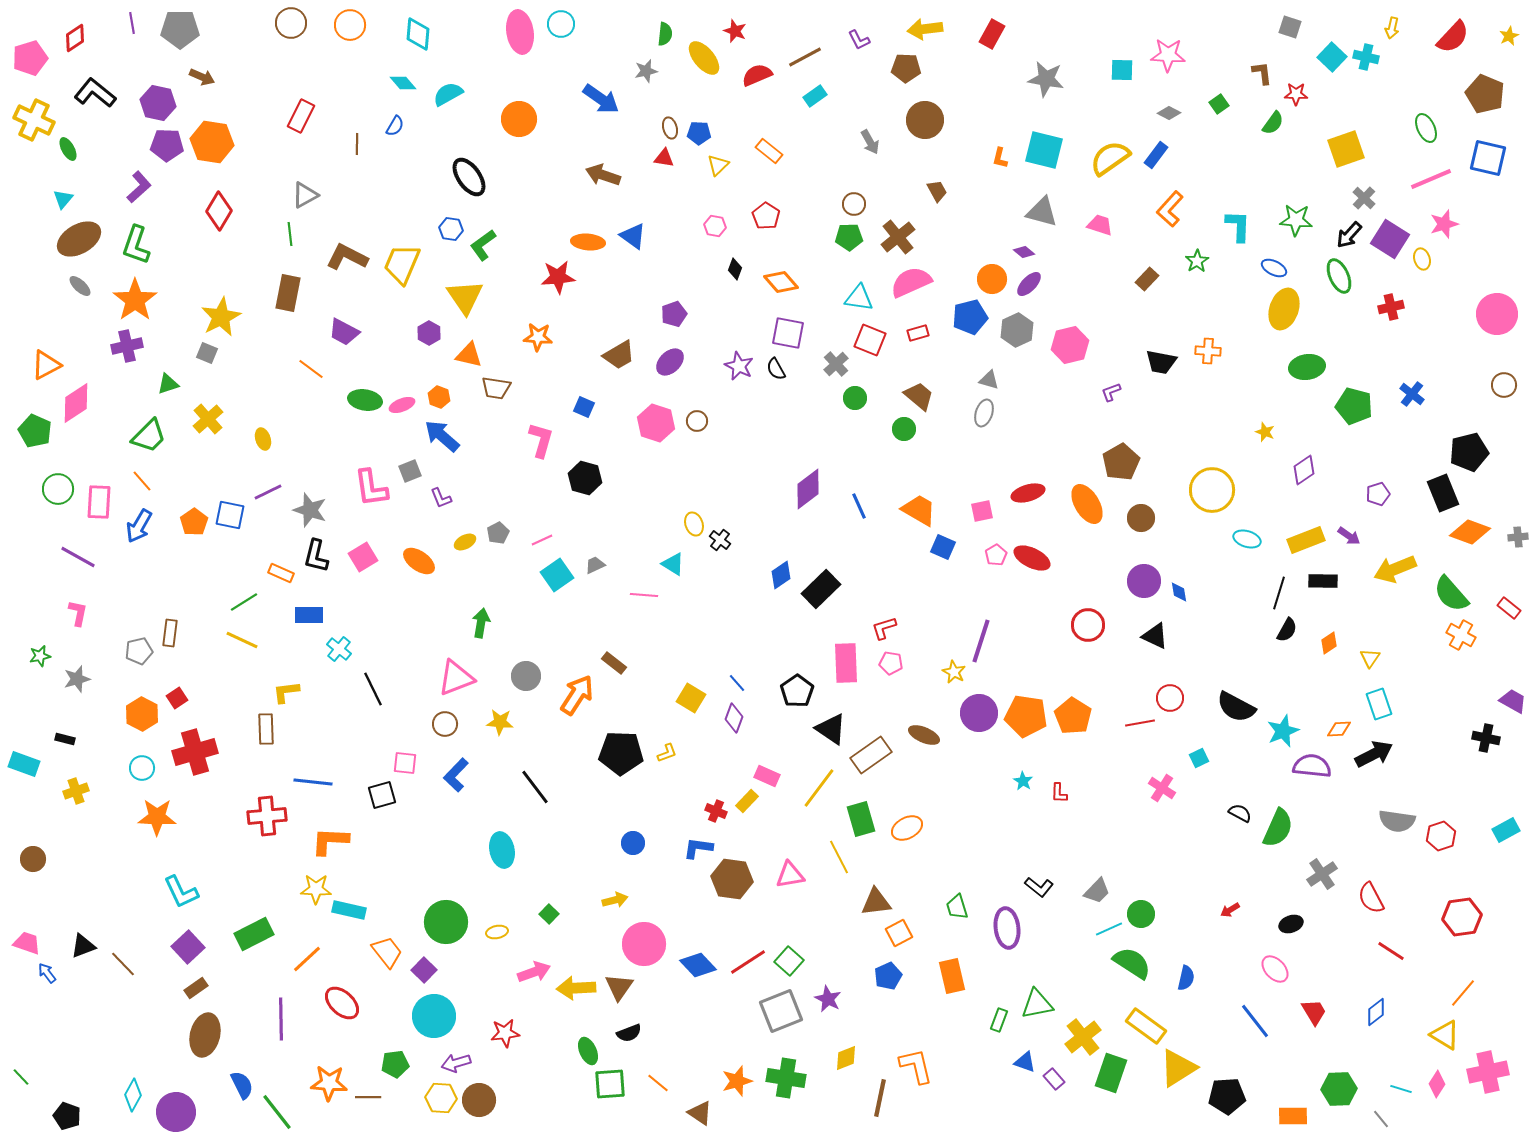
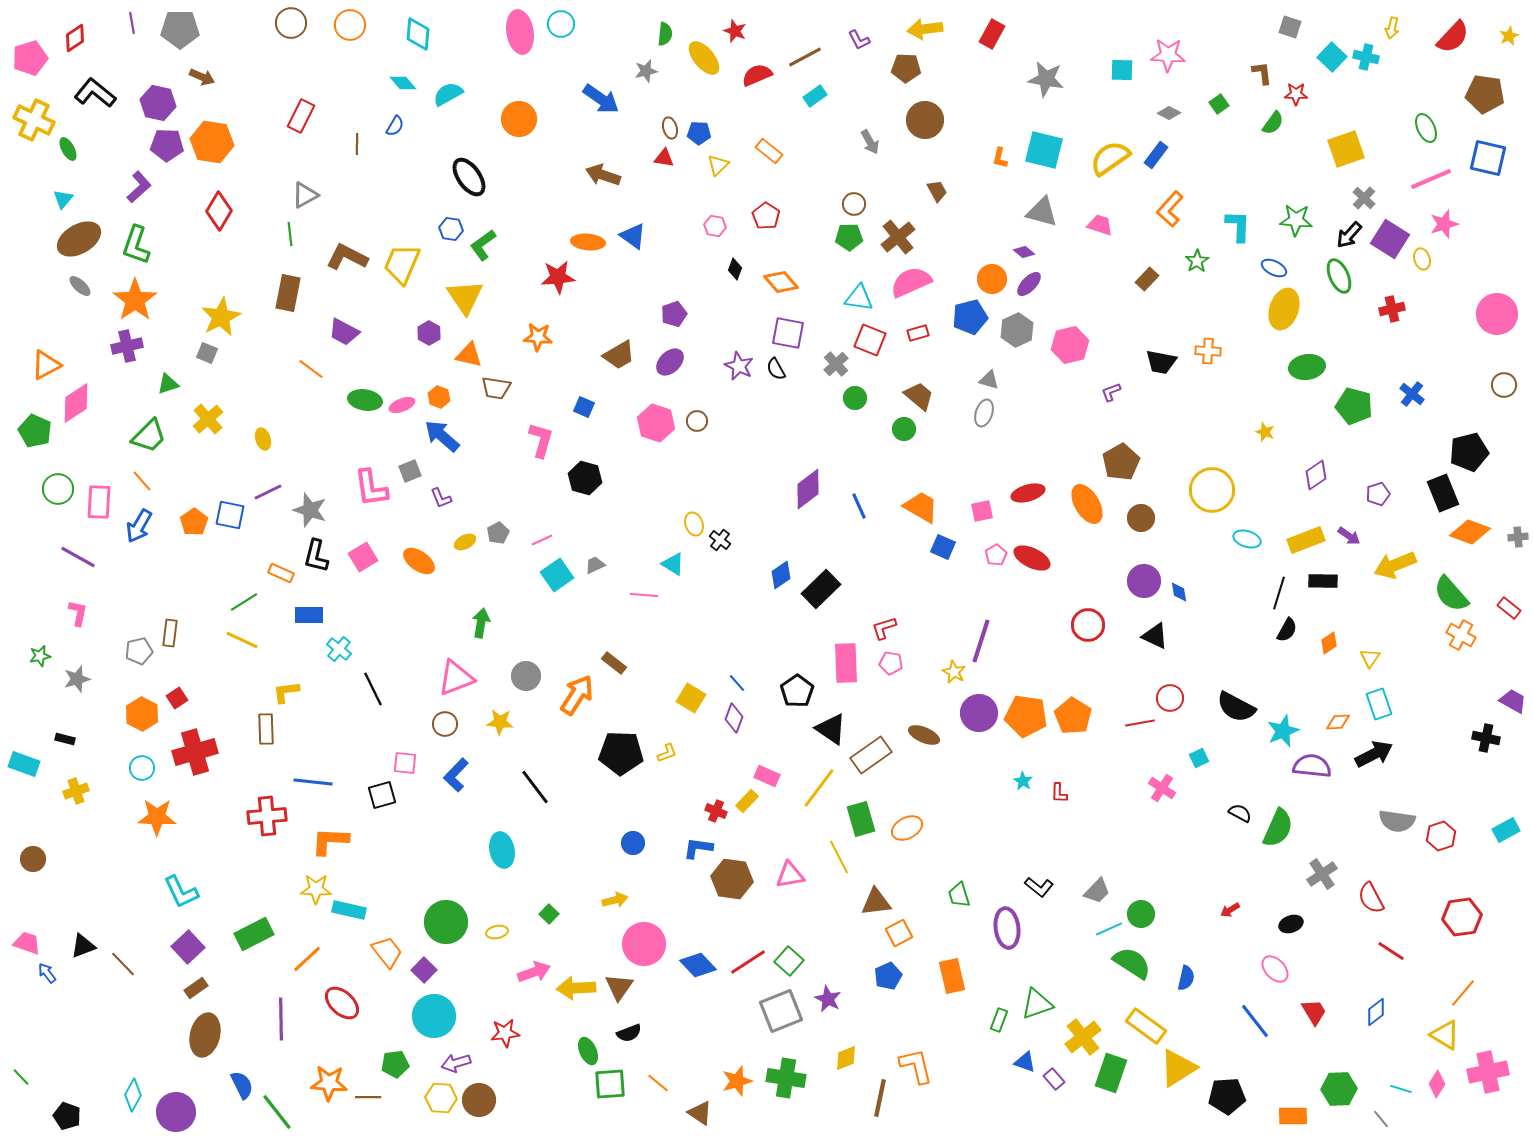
brown pentagon at (1485, 94): rotated 15 degrees counterclockwise
red cross at (1391, 307): moved 1 px right, 2 px down
purple diamond at (1304, 470): moved 12 px right, 5 px down
orange trapezoid at (919, 510): moved 2 px right, 3 px up
yellow arrow at (1395, 569): moved 4 px up
orange diamond at (1339, 729): moved 1 px left, 7 px up
green trapezoid at (957, 907): moved 2 px right, 12 px up
green triangle at (1037, 1004): rotated 8 degrees counterclockwise
